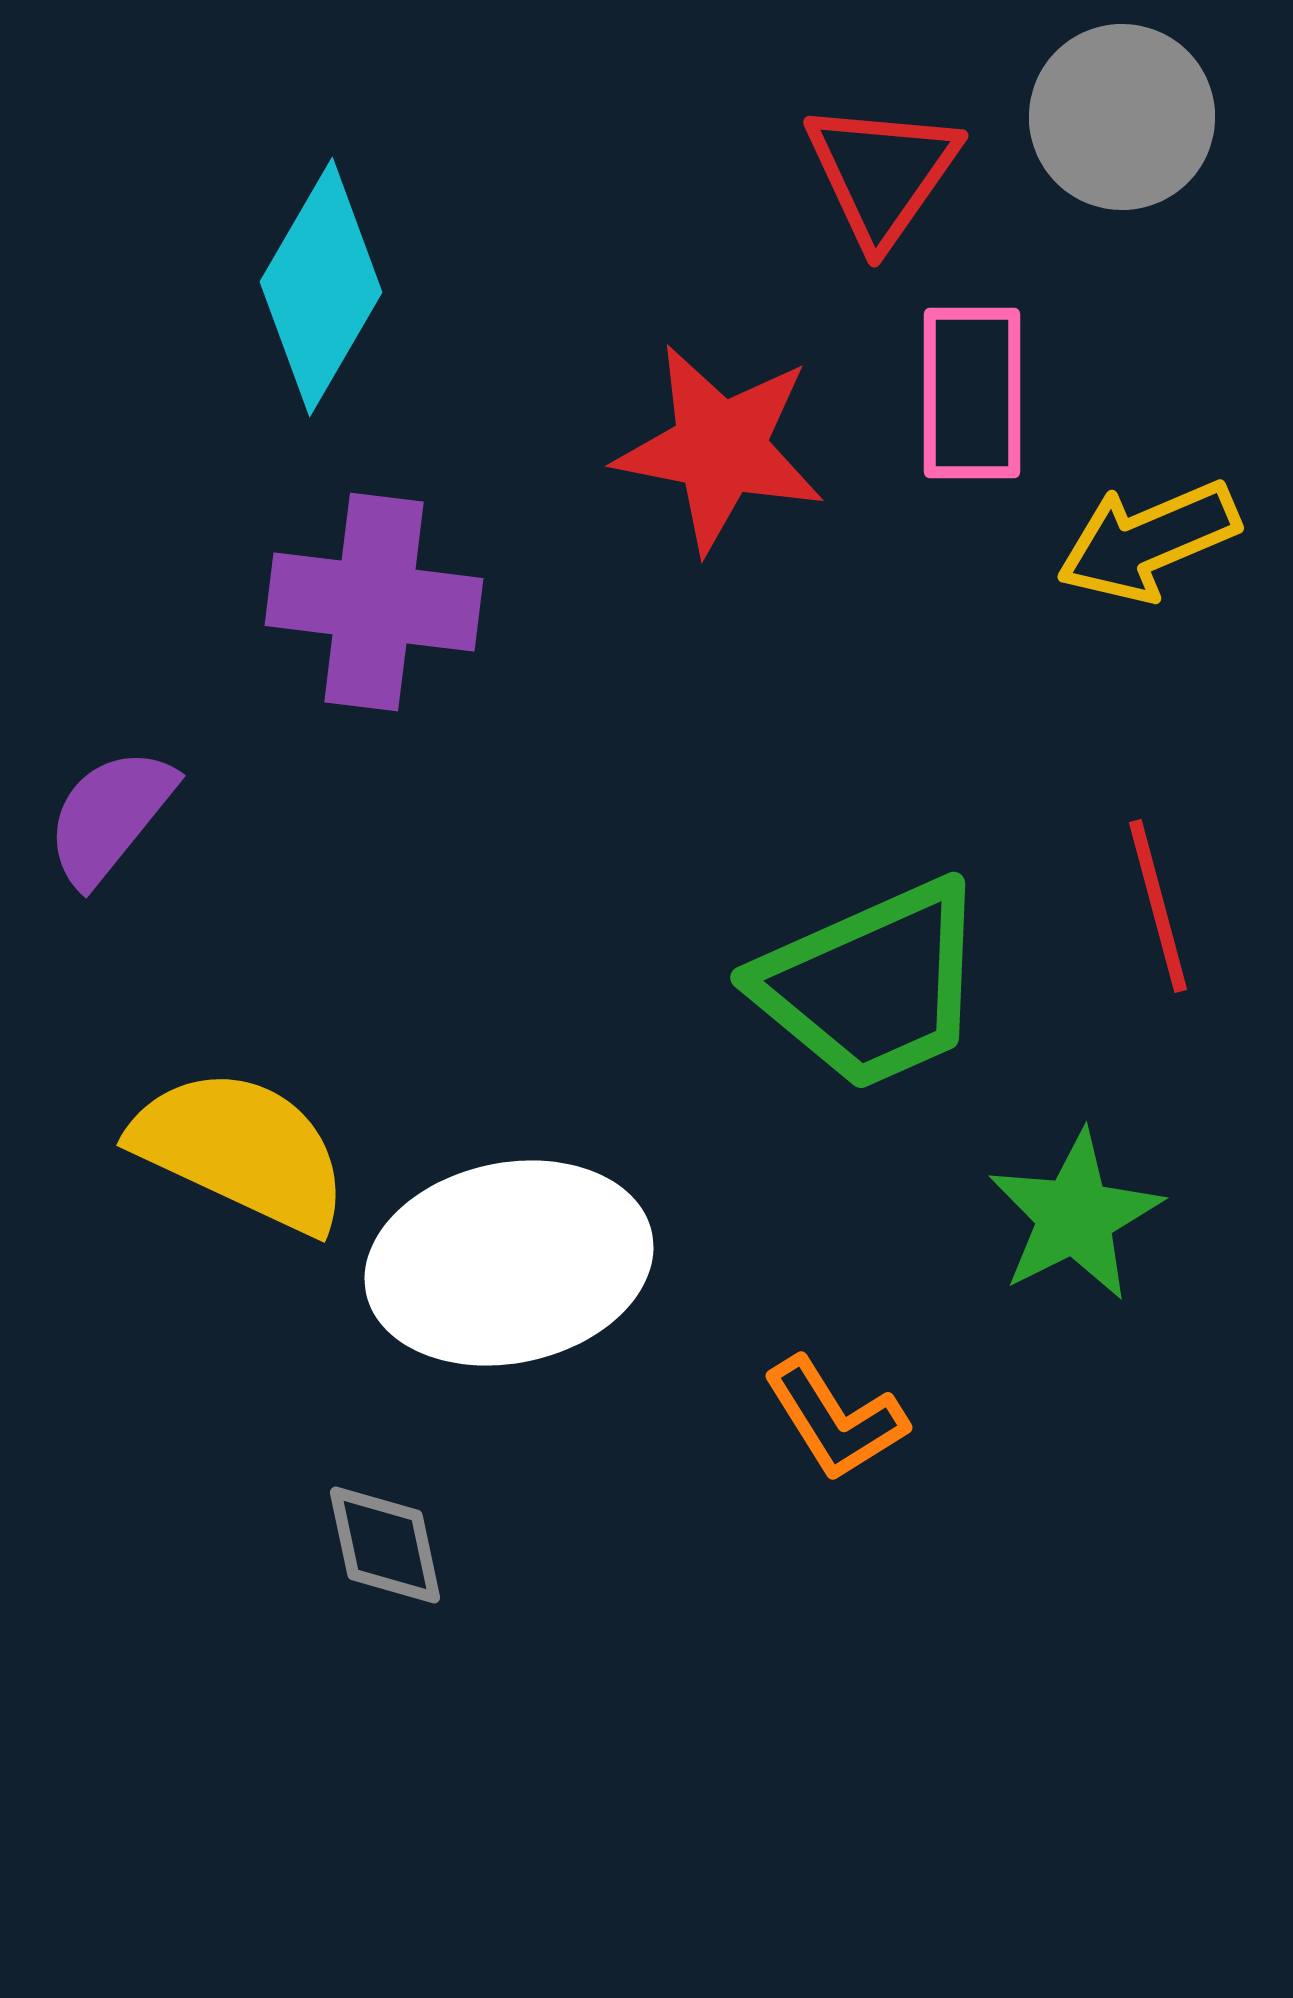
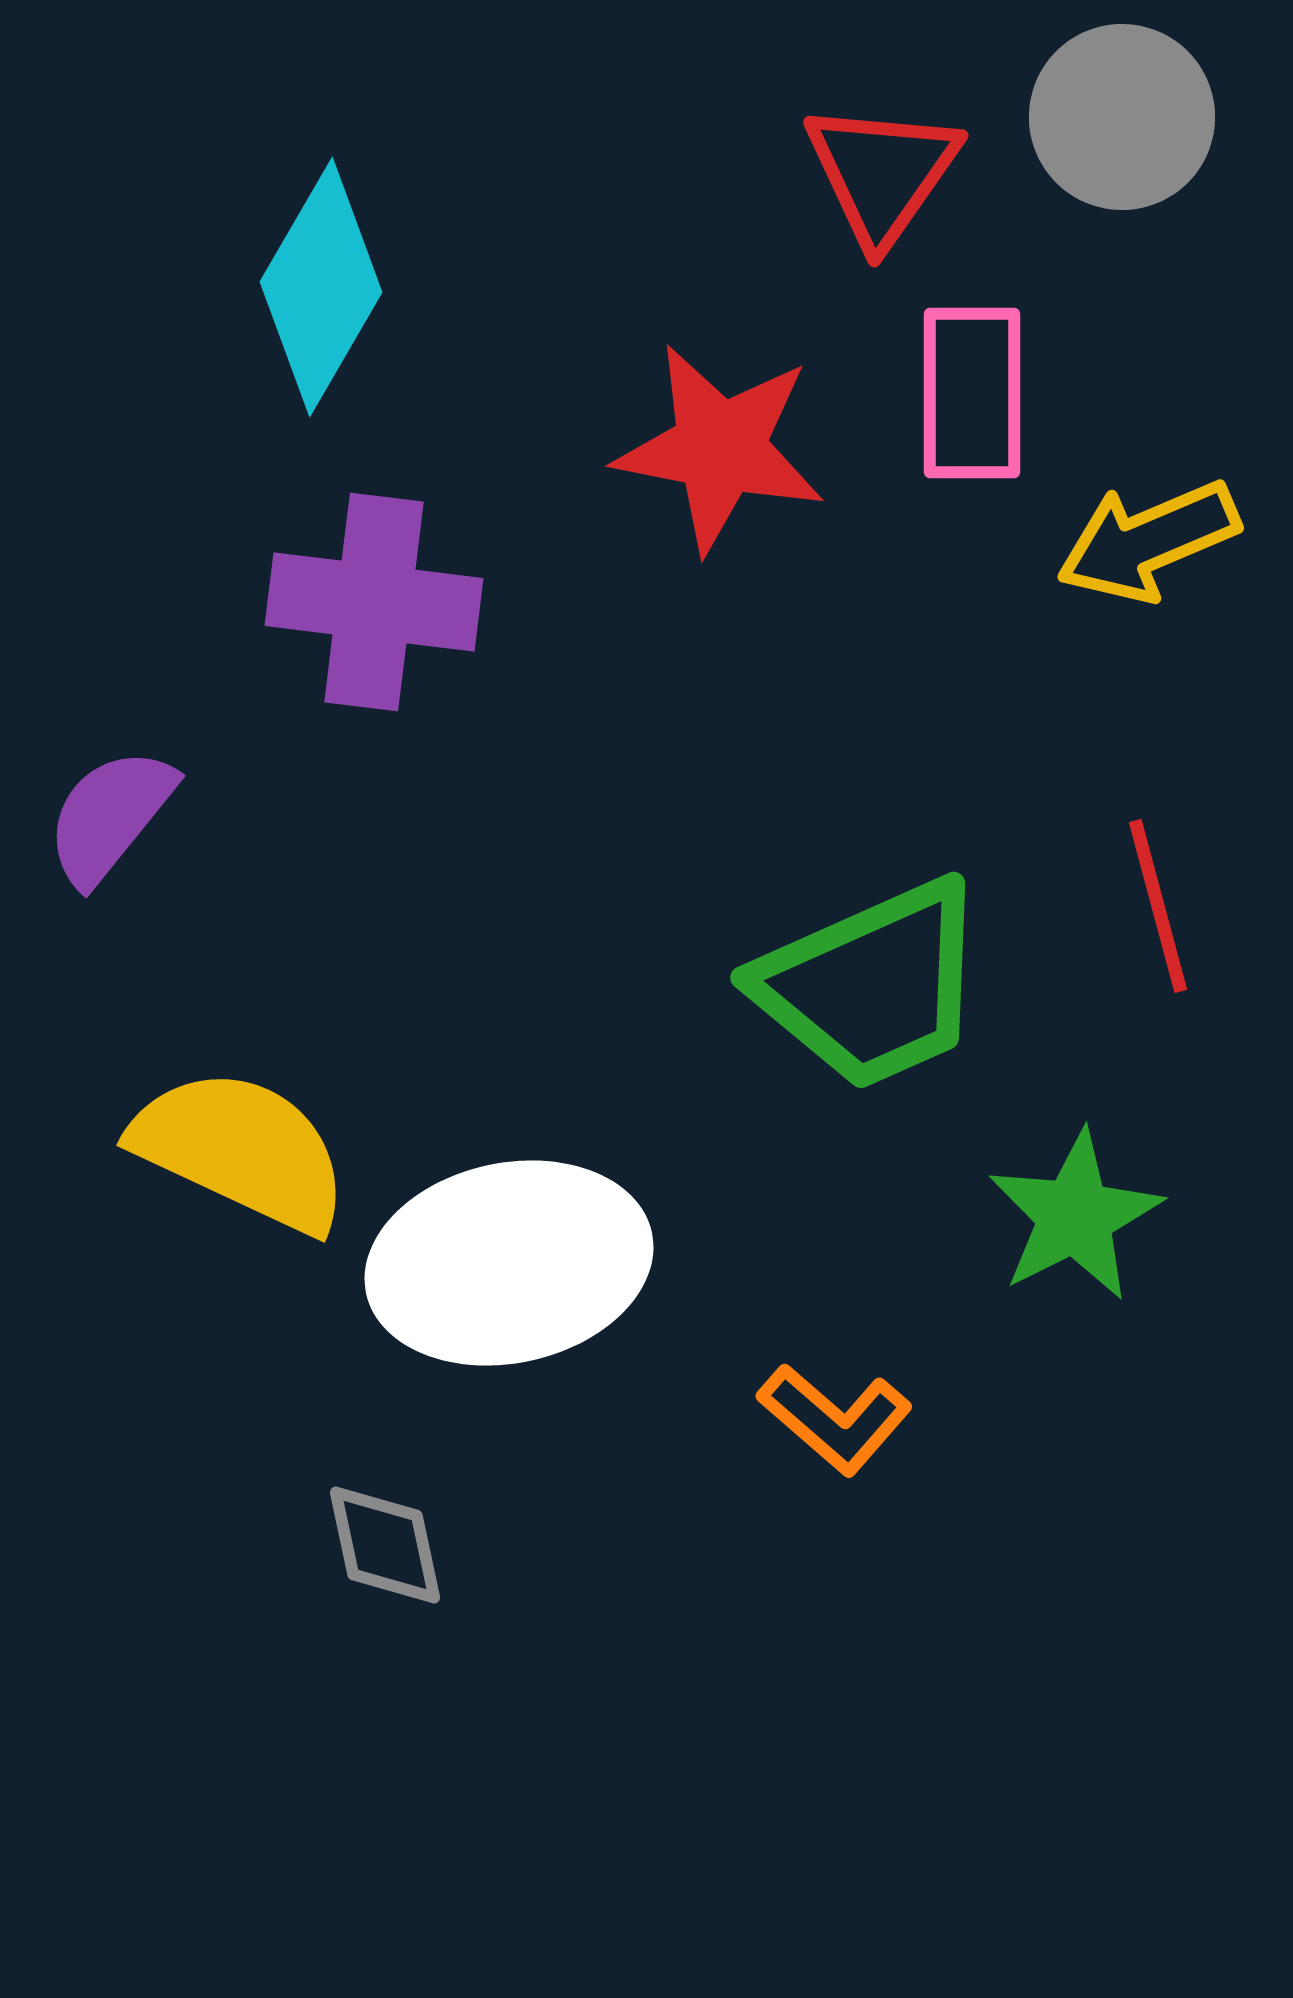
orange L-shape: rotated 17 degrees counterclockwise
